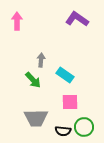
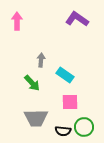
green arrow: moved 1 px left, 3 px down
